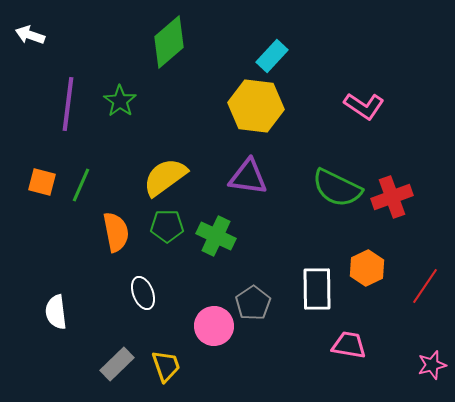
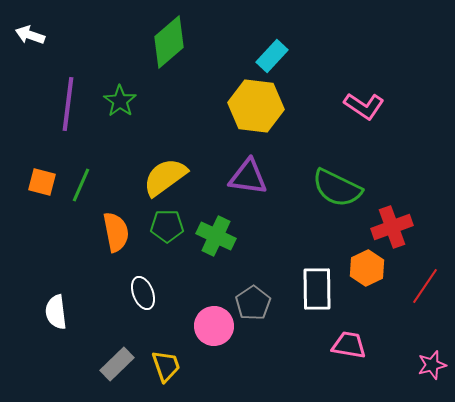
red cross: moved 30 px down
